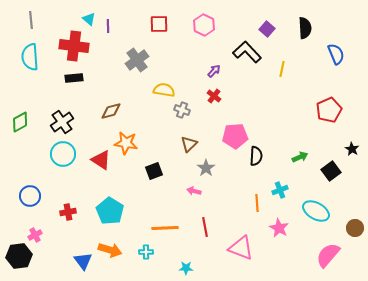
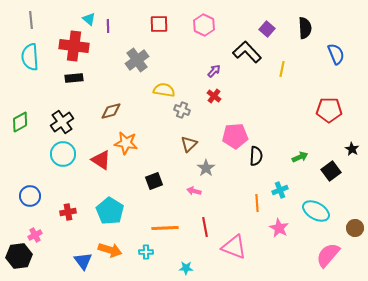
red pentagon at (329, 110): rotated 25 degrees clockwise
black square at (154, 171): moved 10 px down
pink triangle at (241, 248): moved 7 px left, 1 px up
